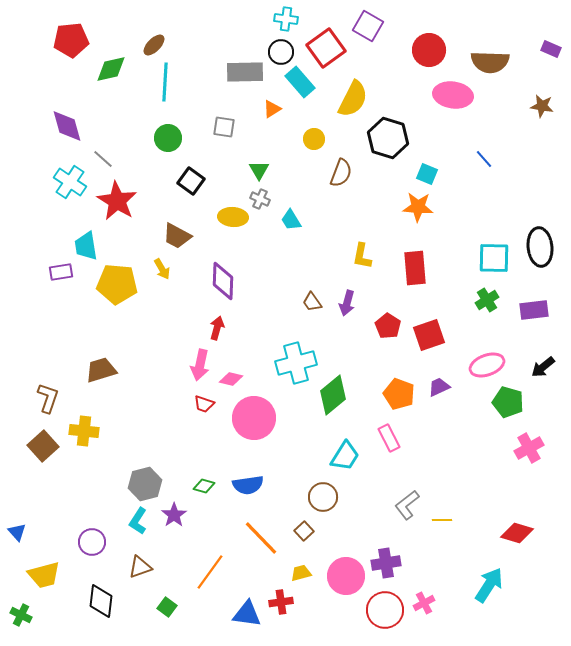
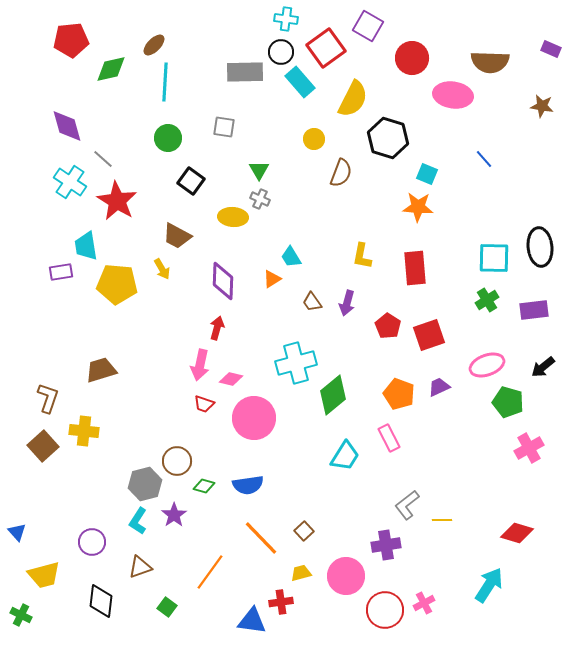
red circle at (429, 50): moved 17 px left, 8 px down
orange triangle at (272, 109): moved 170 px down
cyan trapezoid at (291, 220): moved 37 px down
brown circle at (323, 497): moved 146 px left, 36 px up
purple cross at (386, 563): moved 18 px up
blue triangle at (247, 614): moved 5 px right, 7 px down
